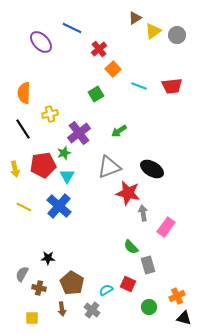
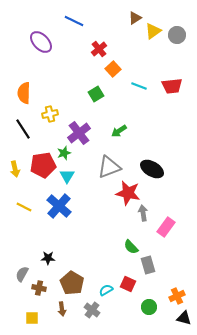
blue line: moved 2 px right, 7 px up
